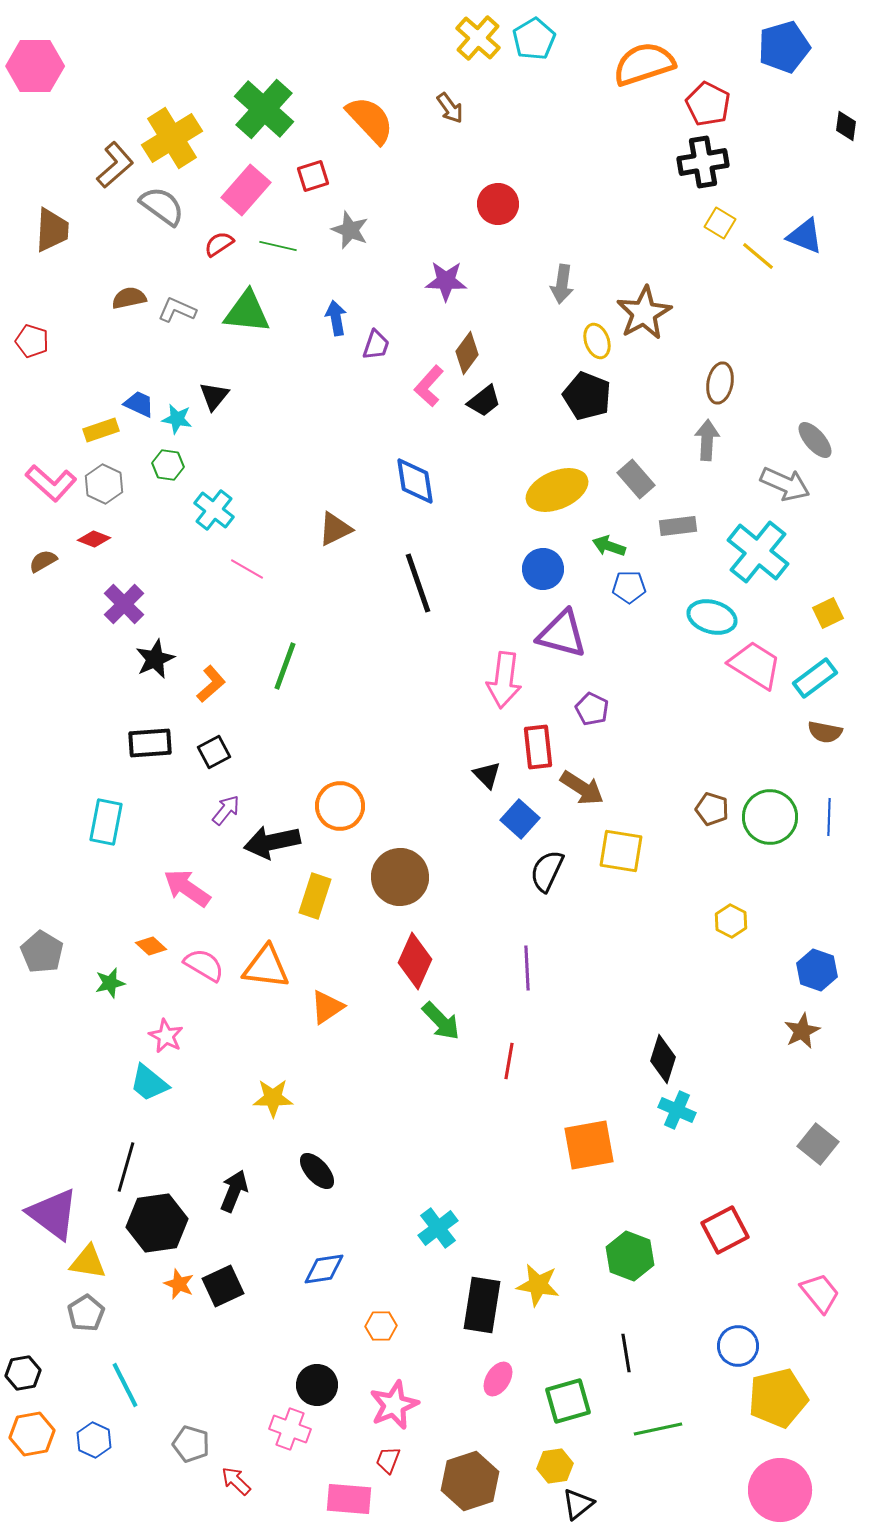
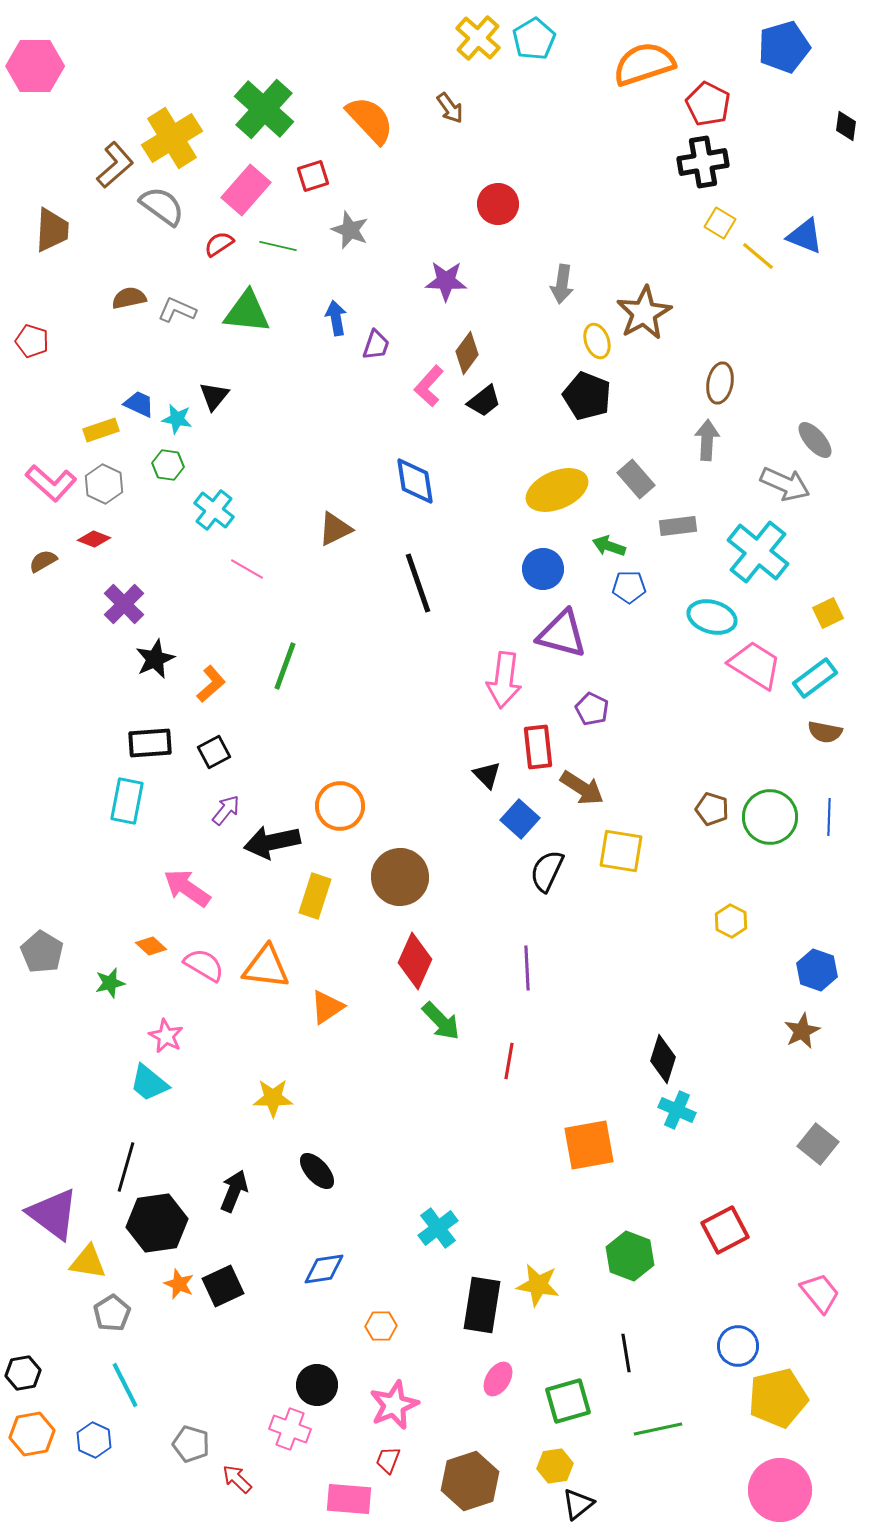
cyan rectangle at (106, 822): moved 21 px right, 21 px up
gray pentagon at (86, 1313): moved 26 px right
red arrow at (236, 1481): moved 1 px right, 2 px up
